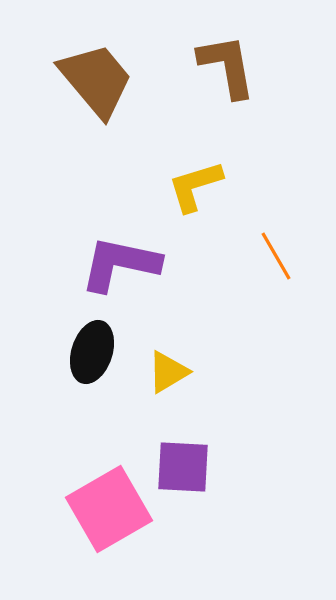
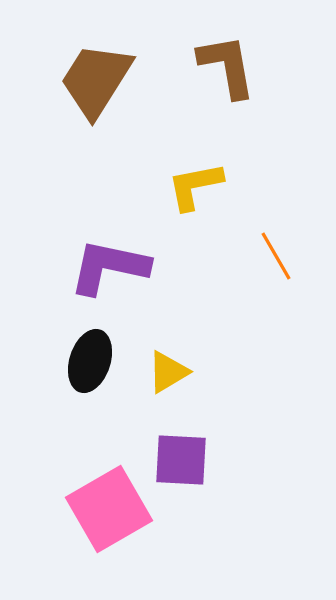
brown trapezoid: rotated 108 degrees counterclockwise
yellow L-shape: rotated 6 degrees clockwise
purple L-shape: moved 11 px left, 3 px down
black ellipse: moved 2 px left, 9 px down
purple square: moved 2 px left, 7 px up
